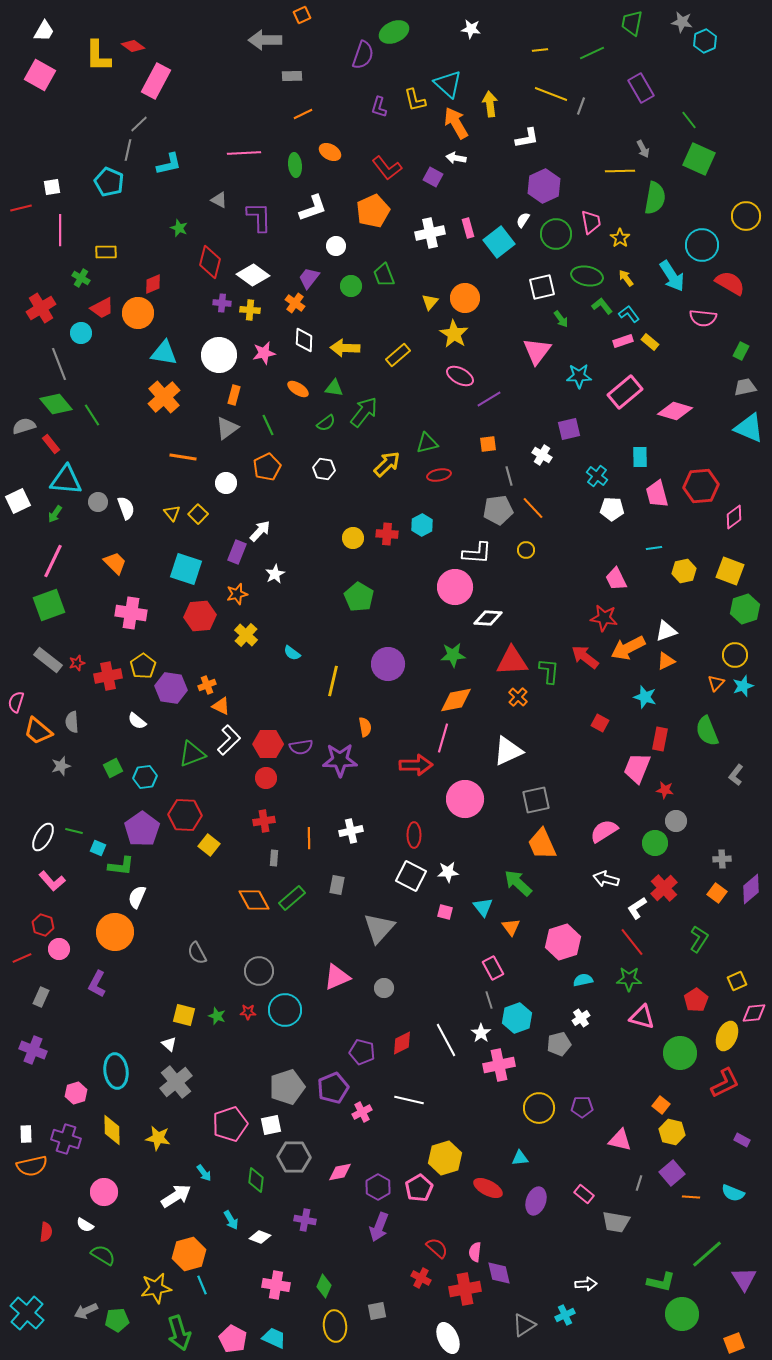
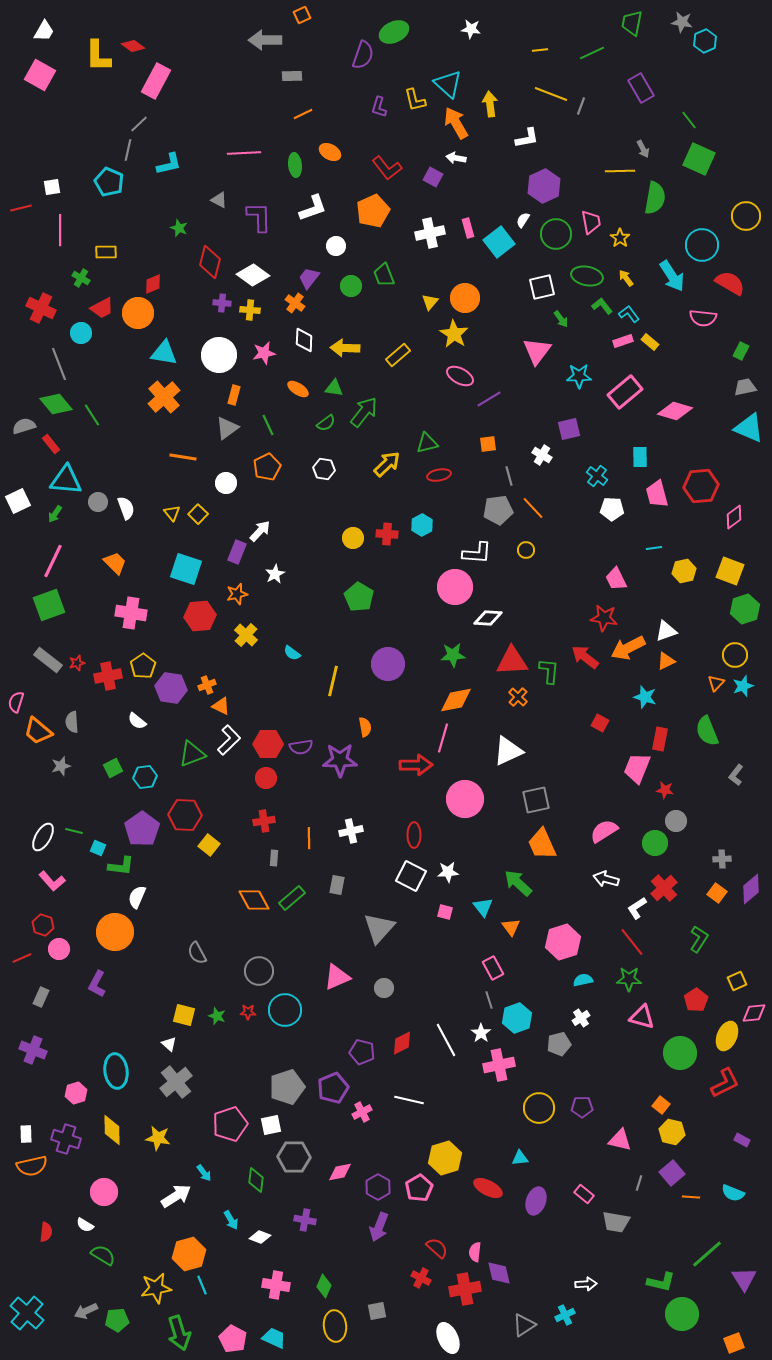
red cross at (41, 308): rotated 32 degrees counterclockwise
